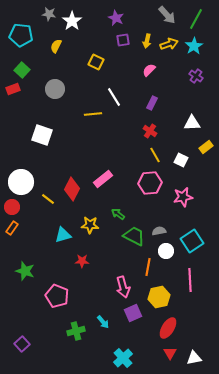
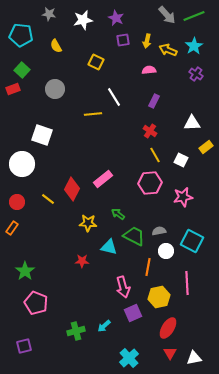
green line at (196, 19): moved 2 px left, 3 px up; rotated 40 degrees clockwise
white star at (72, 21): moved 11 px right, 1 px up; rotated 24 degrees clockwise
yellow arrow at (169, 44): moved 1 px left, 6 px down; rotated 138 degrees counterclockwise
yellow semicircle at (56, 46): rotated 56 degrees counterclockwise
pink semicircle at (149, 70): rotated 40 degrees clockwise
purple cross at (196, 76): moved 2 px up
purple rectangle at (152, 103): moved 2 px right, 2 px up
white circle at (21, 182): moved 1 px right, 18 px up
red circle at (12, 207): moved 5 px right, 5 px up
yellow star at (90, 225): moved 2 px left, 2 px up
cyan triangle at (63, 235): moved 46 px right, 12 px down; rotated 30 degrees clockwise
cyan square at (192, 241): rotated 30 degrees counterclockwise
green star at (25, 271): rotated 18 degrees clockwise
pink line at (190, 280): moved 3 px left, 3 px down
pink pentagon at (57, 296): moved 21 px left, 7 px down
cyan arrow at (103, 322): moved 1 px right, 4 px down; rotated 88 degrees clockwise
purple square at (22, 344): moved 2 px right, 2 px down; rotated 28 degrees clockwise
cyan cross at (123, 358): moved 6 px right
